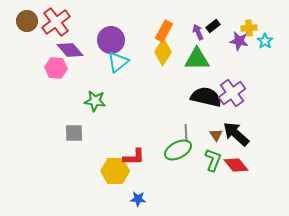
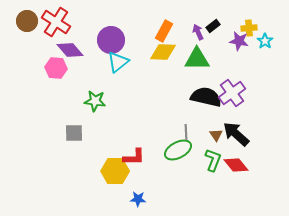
red cross: rotated 20 degrees counterclockwise
yellow diamond: rotated 60 degrees clockwise
